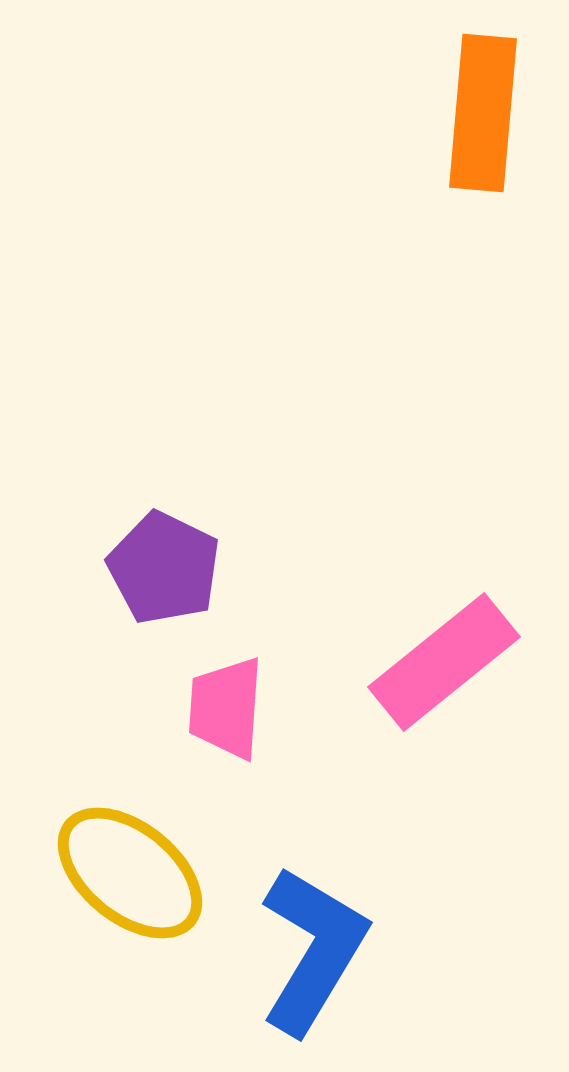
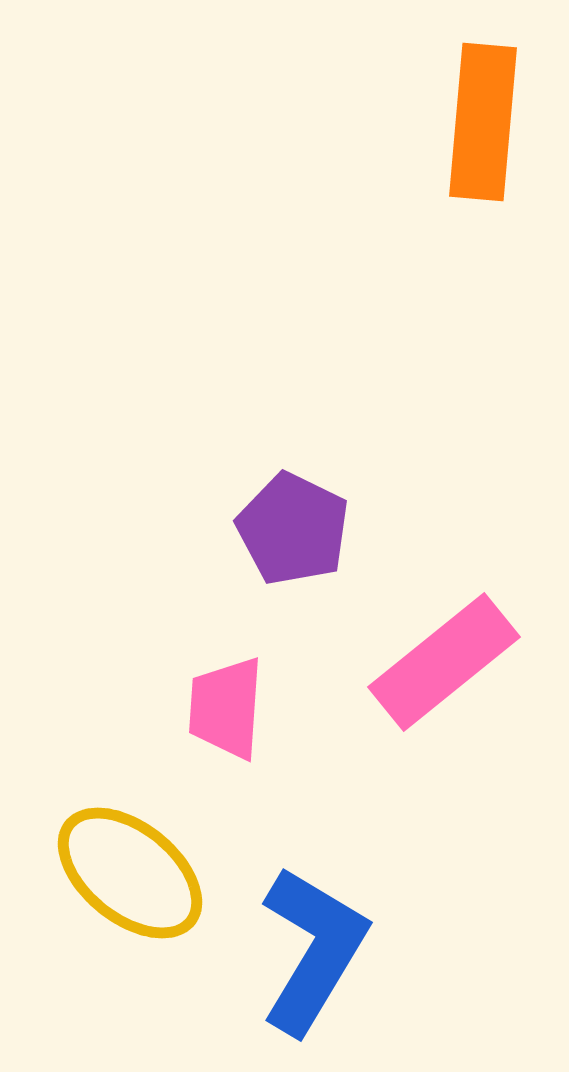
orange rectangle: moved 9 px down
purple pentagon: moved 129 px right, 39 px up
